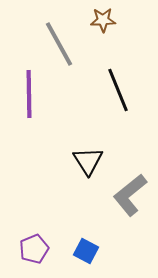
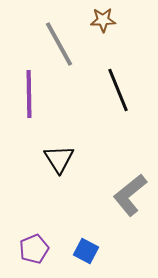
black triangle: moved 29 px left, 2 px up
